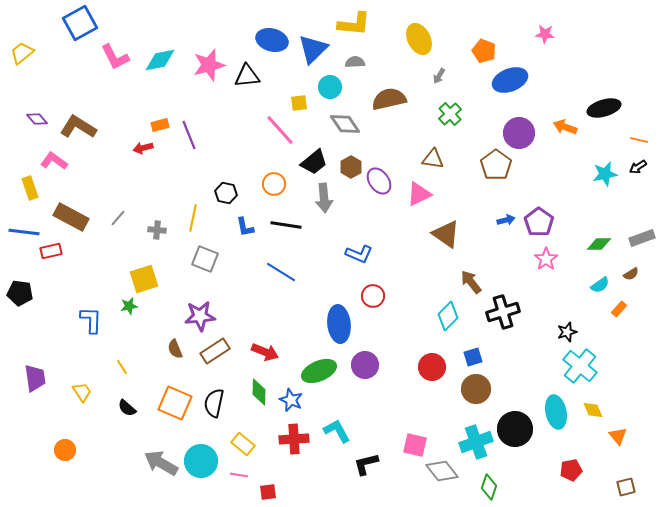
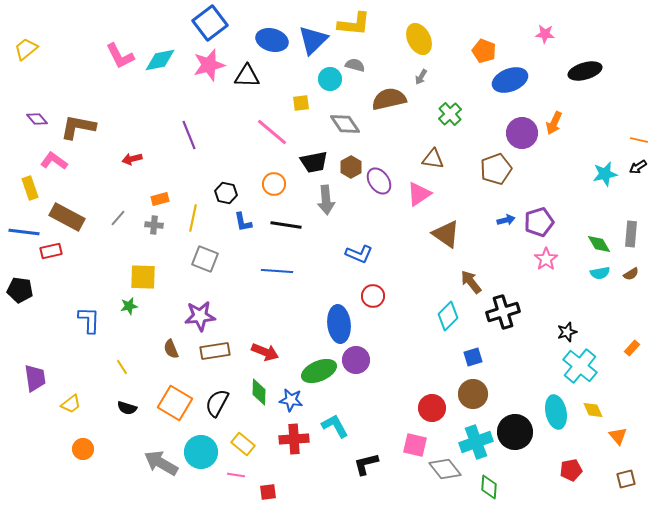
blue square at (80, 23): moved 130 px right; rotated 8 degrees counterclockwise
blue triangle at (313, 49): moved 9 px up
yellow trapezoid at (22, 53): moved 4 px right, 4 px up
pink L-shape at (115, 57): moved 5 px right, 1 px up
gray semicircle at (355, 62): moved 3 px down; rotated 18 degrees clockwise
black triangle at (247, 76): rotated 8 degrees clockwise
gray arrow at (439, 76): moved 18 px left, 1 px down
cyan circle at (330, 87): moved 8 px up
yellow square at (299, 103): moved 2 px right
black ellipse at (604, 108): moved 19 px left, 37 px up
orange rectangle at (160, 125): moved 74 px down
brown L-shape at (78, 127): rotated 21 degrees counterclockwise
orange arrow at (565, 127): moved 11 px left, 4 px up; rotated 85 degrees counterclockwise
pink line at (280, 130): moved 8 px left, 2 px down; rotated 8 degrees counterclockwise
purple circle at (519, 133): moved 3 px right
red arrow at (143, 148): moved 11 px left, 11 px down
black trapezoid at (314, 162): rotated 28 degrees clockwise
brown pentagon at (496, 165): moved 4 px down; rotated 16 degrees clockwise
pink triangle at (419, 194): rotated 8 degrees counterclockwise
gray arrow at (324, 198): moved 2 px right, 2 px down
brown rectangle at (71, 217): moved 4 px left
purple pentagon at (539, 222): rotated 20 degrees clockwise
blue L-shape at (245, 227): moved 2 px left, 5 px up
gray cross at (157, 230): moved 3 px left, 5 px up
gray rectangle at (642, 238): moved 11 px left, 4 px up; rotated 65 degrees counterclockwise
green diamond at (599, 244): rotated 60 degrees clockwise
blue line at (281, 272): moved 4 px left, 1 px up; rotated 28 degrees counterclockwise
yellow square at (144, 279): moved 1 px left, 2 px up; rotated 20 degrees clockwise
cyan semicircle at (600, 285): moved 12 px up; rotated 24 degrees clockwise
black pentagon at (20, 293): moved 3 px up
orange rectangle at (619, 309): moved 13 px right, 39 px down
blue L-shape at (91, 320): moved 2 px left
brown semicircle at (175, 349): moved 4 px left
brown rectangle at (215, 351): rotated 24 degrees clockwise
purple circle at (365, 365): moved 9 px left, 5 px up
red circle at (432, 367): moved 41 px down
brown circle at (476, 389): moved 3 px left, 5 px down
yellow trapezoid at (82, 392): moved 11 px left, 12 px down; rotated 85 degrees clockwise
blue star at (291, 400): rotated 15 degrees counterclockwise
orange square at (175, 403): rotated 8 degrees clockwise
black semicircle at (214, 403): moved 3 px right; rotated 16 degrees clockwise
black semicircle at (127, 408): rotated 24 degrees counterclockwise
black circle at (515, 429): moved 3 px down
cyan L-shape at (337, 431): moved 2 px left, 5 px up
orange circle at (65, 450): moved 18 px right, 1 px up
cyan circle at (201, 461): moved 9 px up
gray diamond at (442, 471): moved 3 px right, 2 px up
pink line at (239, 475): moved 3 px left
green diamond at (489, 487): rotated 15 degrees counterclockwise
brown square at (626, 487): moved 8 px up
